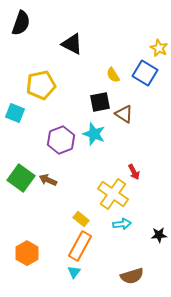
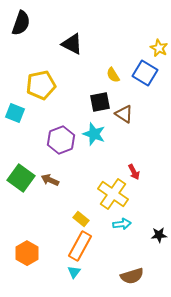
brown arrow: moved 2 px right
